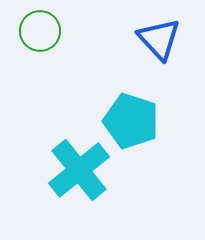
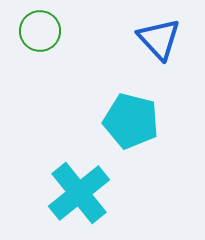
cyan pentagon: rotated 4 degrees counterclockwise
cyan cross: moved 23 px down
